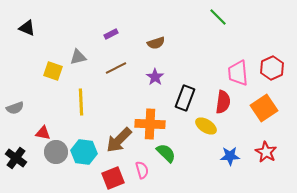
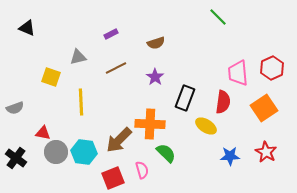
yellow square: moved 2 px left, 6 px down
